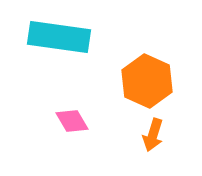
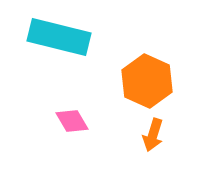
cyan rectangle: rotated 6 degrees clockwise
